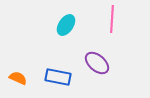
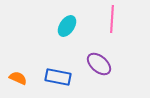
cyan ellipse: moved 1 px right, 1 px down
purple ellipse: moved 2 px right, 1 px down
